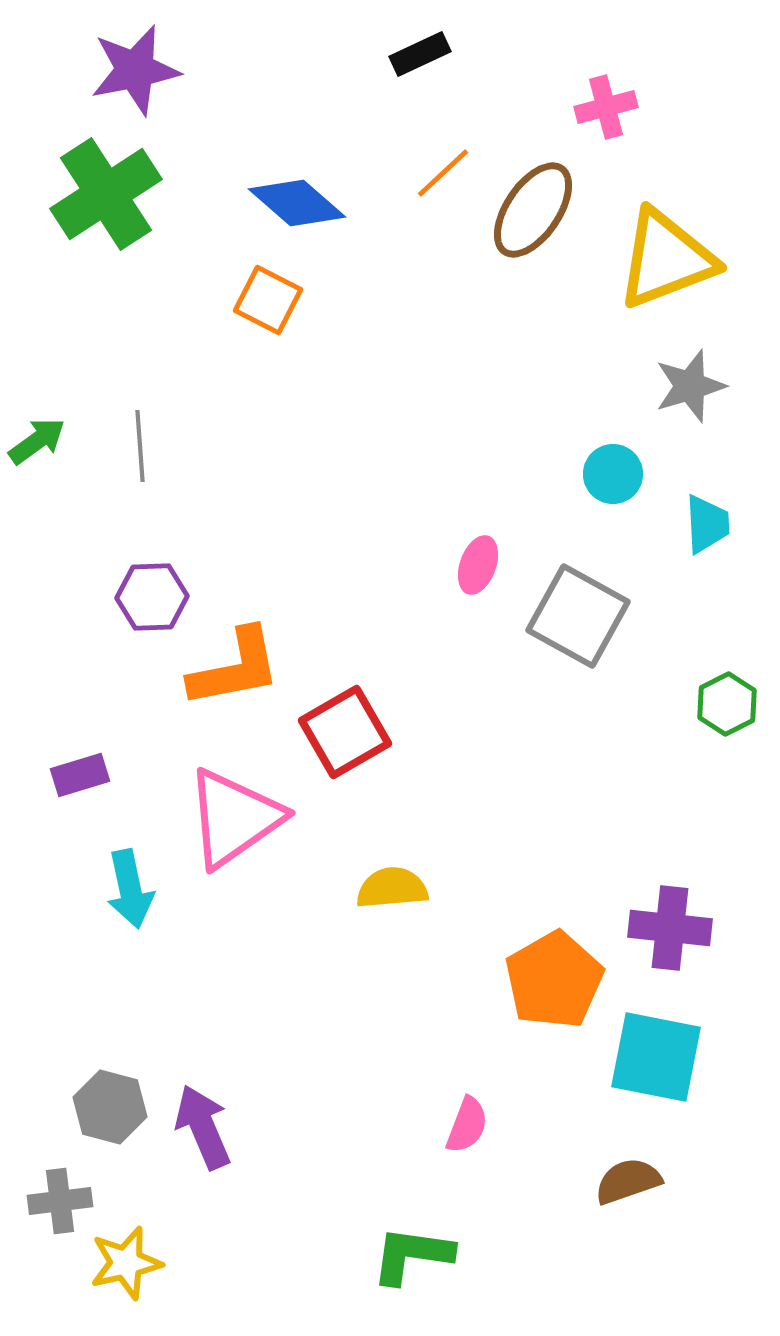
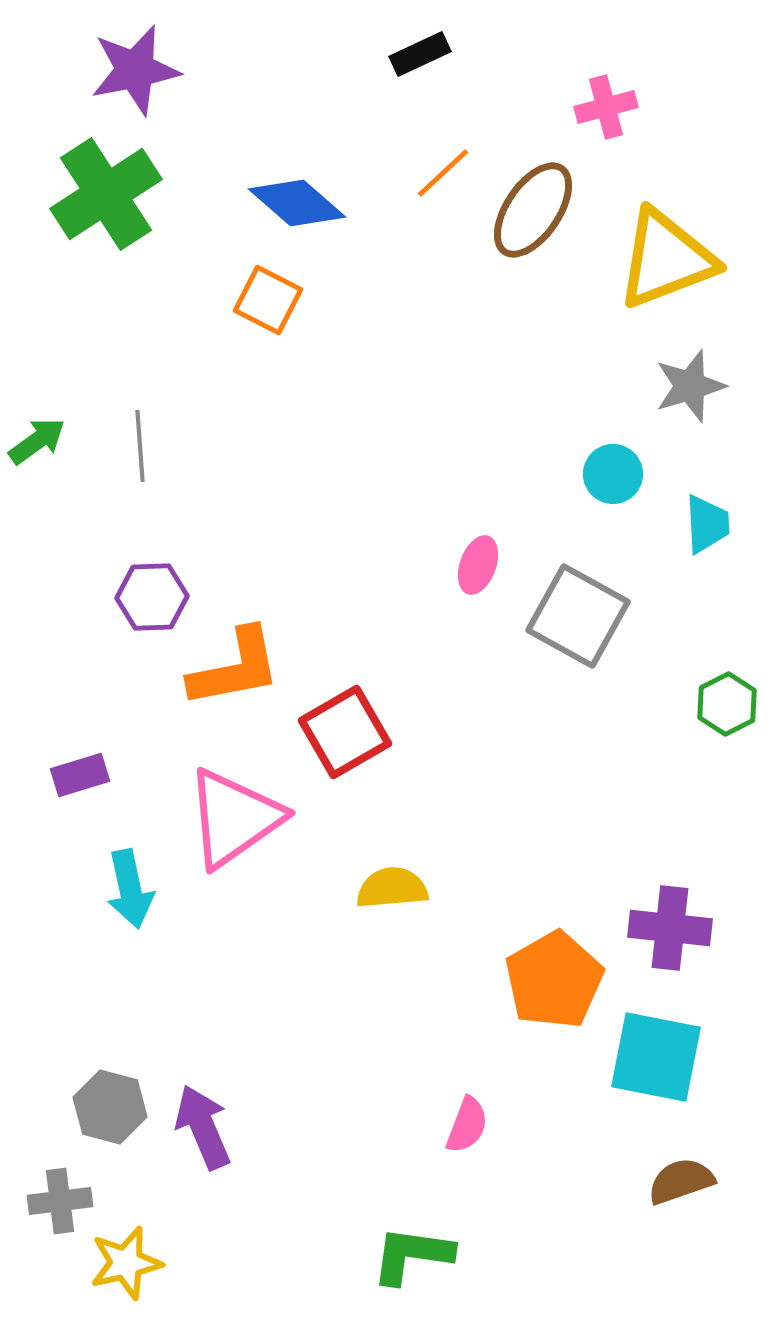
brown semicircle: moved 53 px right
